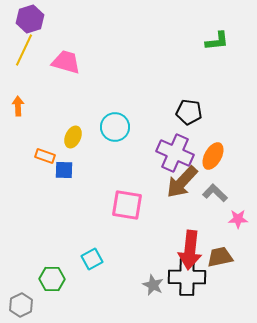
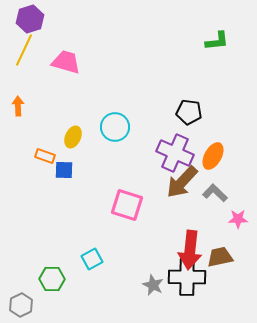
pink square: rotated 8 degrees clockwise
